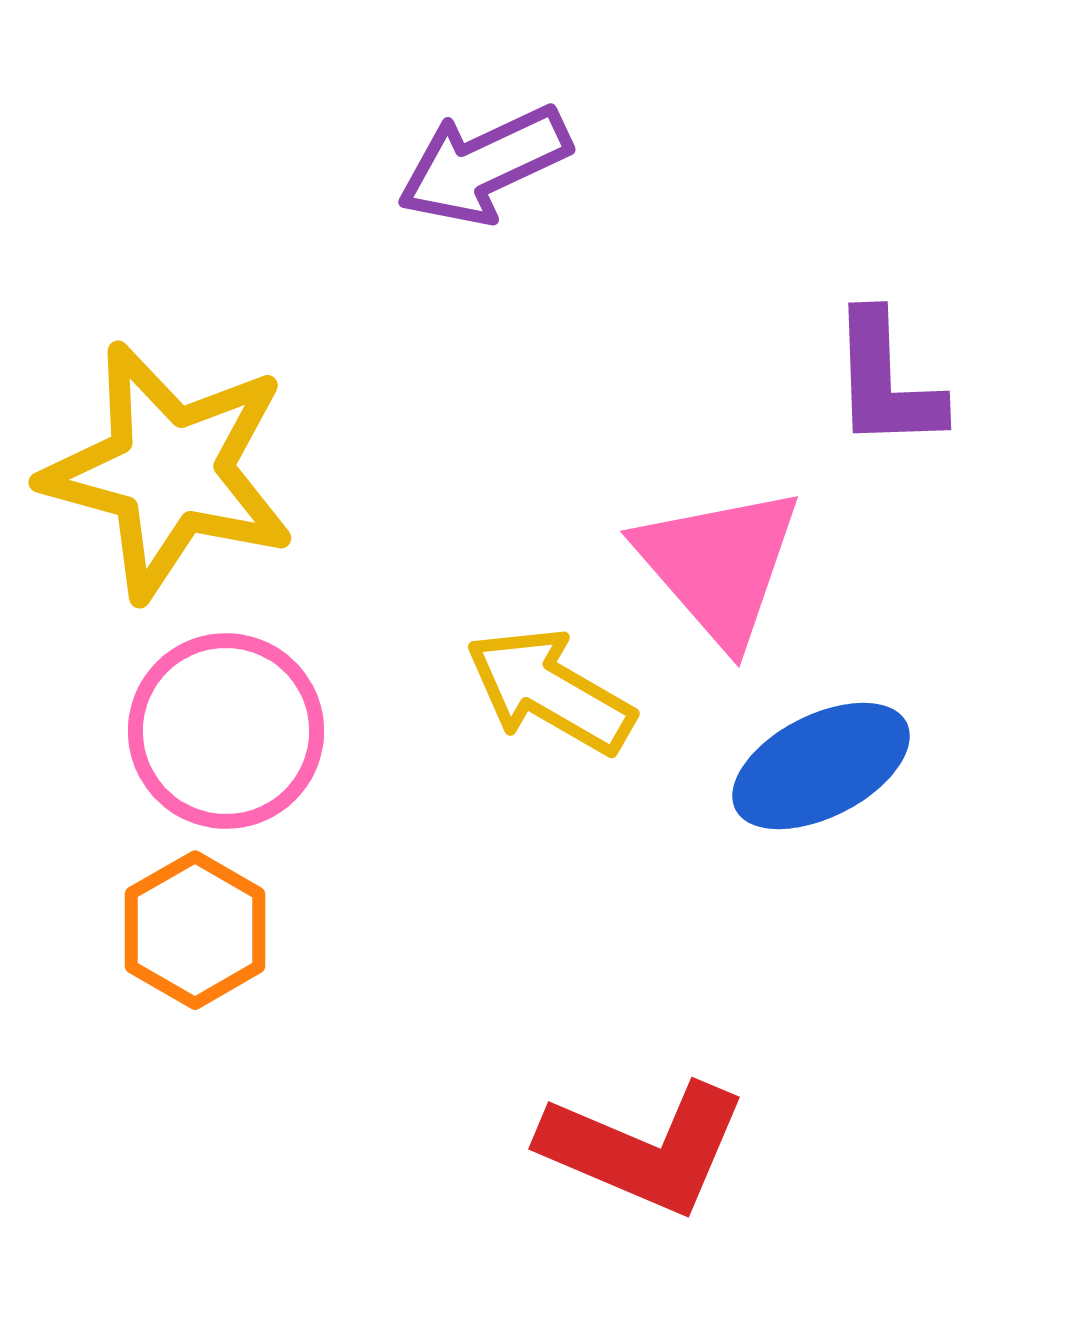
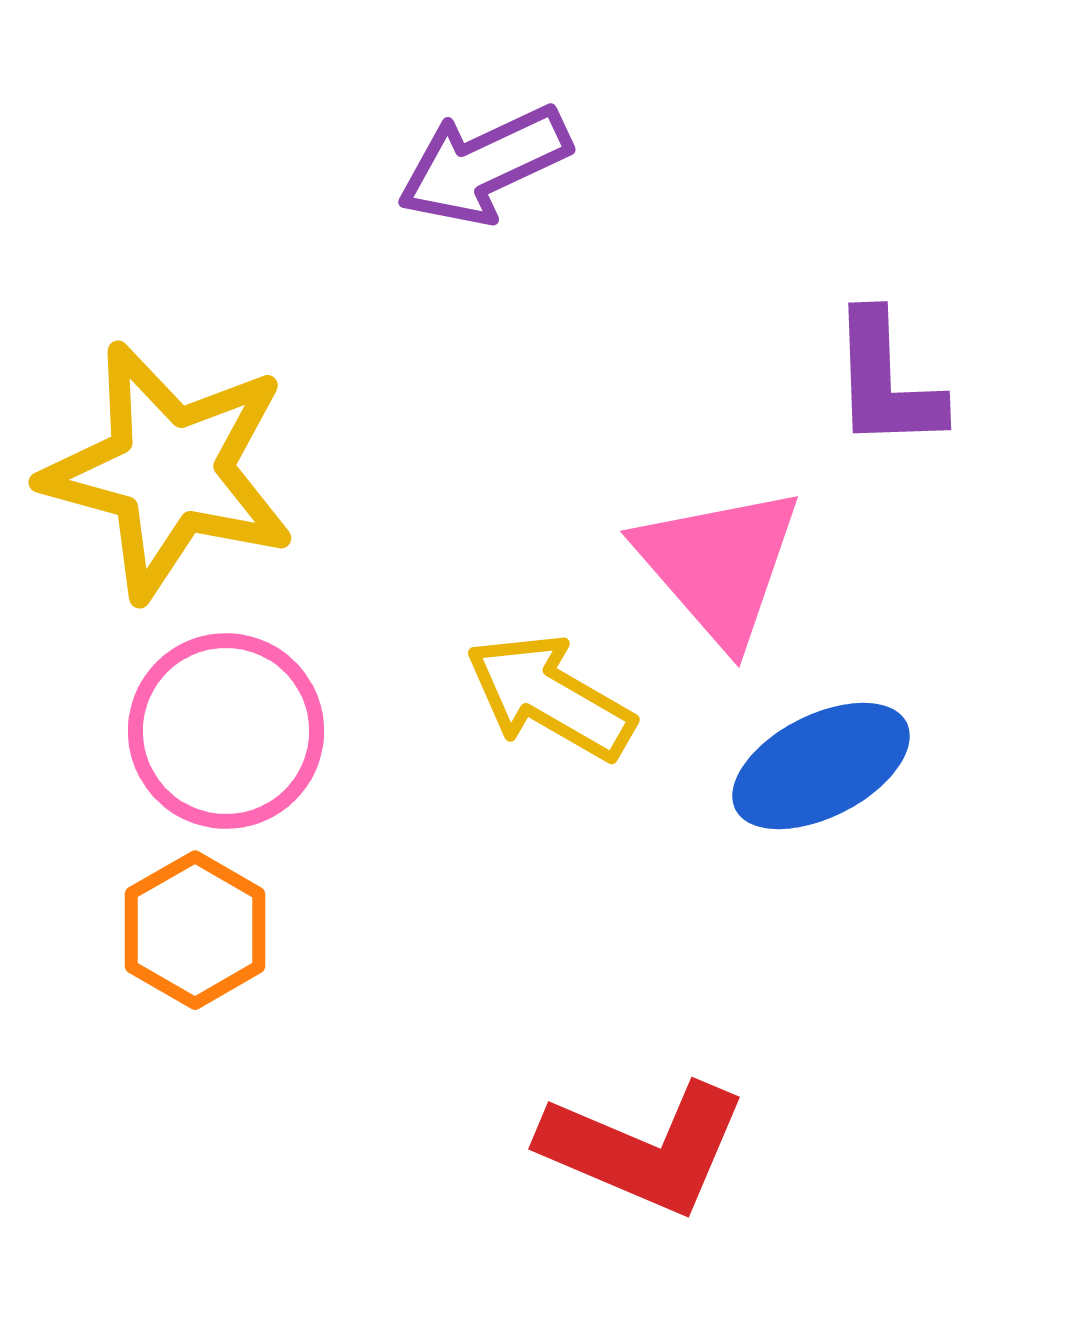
yellow arrow: moved 6 px down
